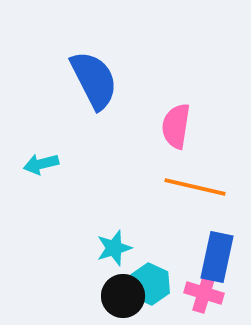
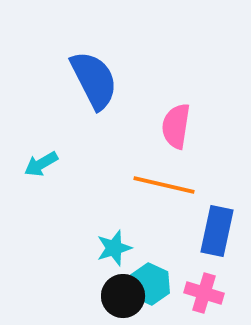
cyan arrow: rotated 16 degrees counterclockwise
orange line: moved 31 px left, 2 px up
blue rectangle: moved 26 px up
